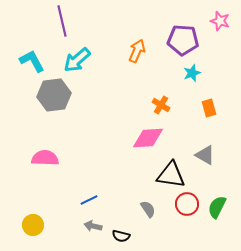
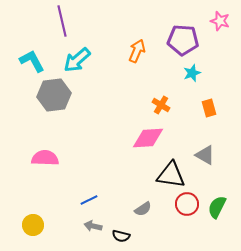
gray semicircle: moved 5 px left; rotated 90 degrees clockwise
